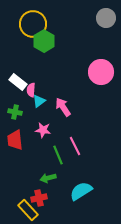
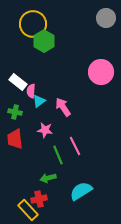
pink semicircle: moved 1 px down
pink star: moved 2 px right
red trapezoid: moved 1 px up
red cross: moved 1 px down
